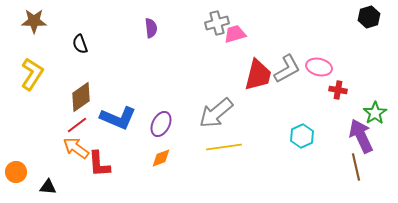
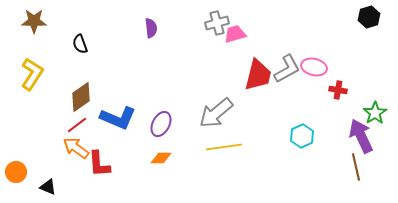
pink ellipse: moved 5 px left
orange diamond: rotated 20 degrees clockwise
black triangle: rotated 18 degrees clockwise
